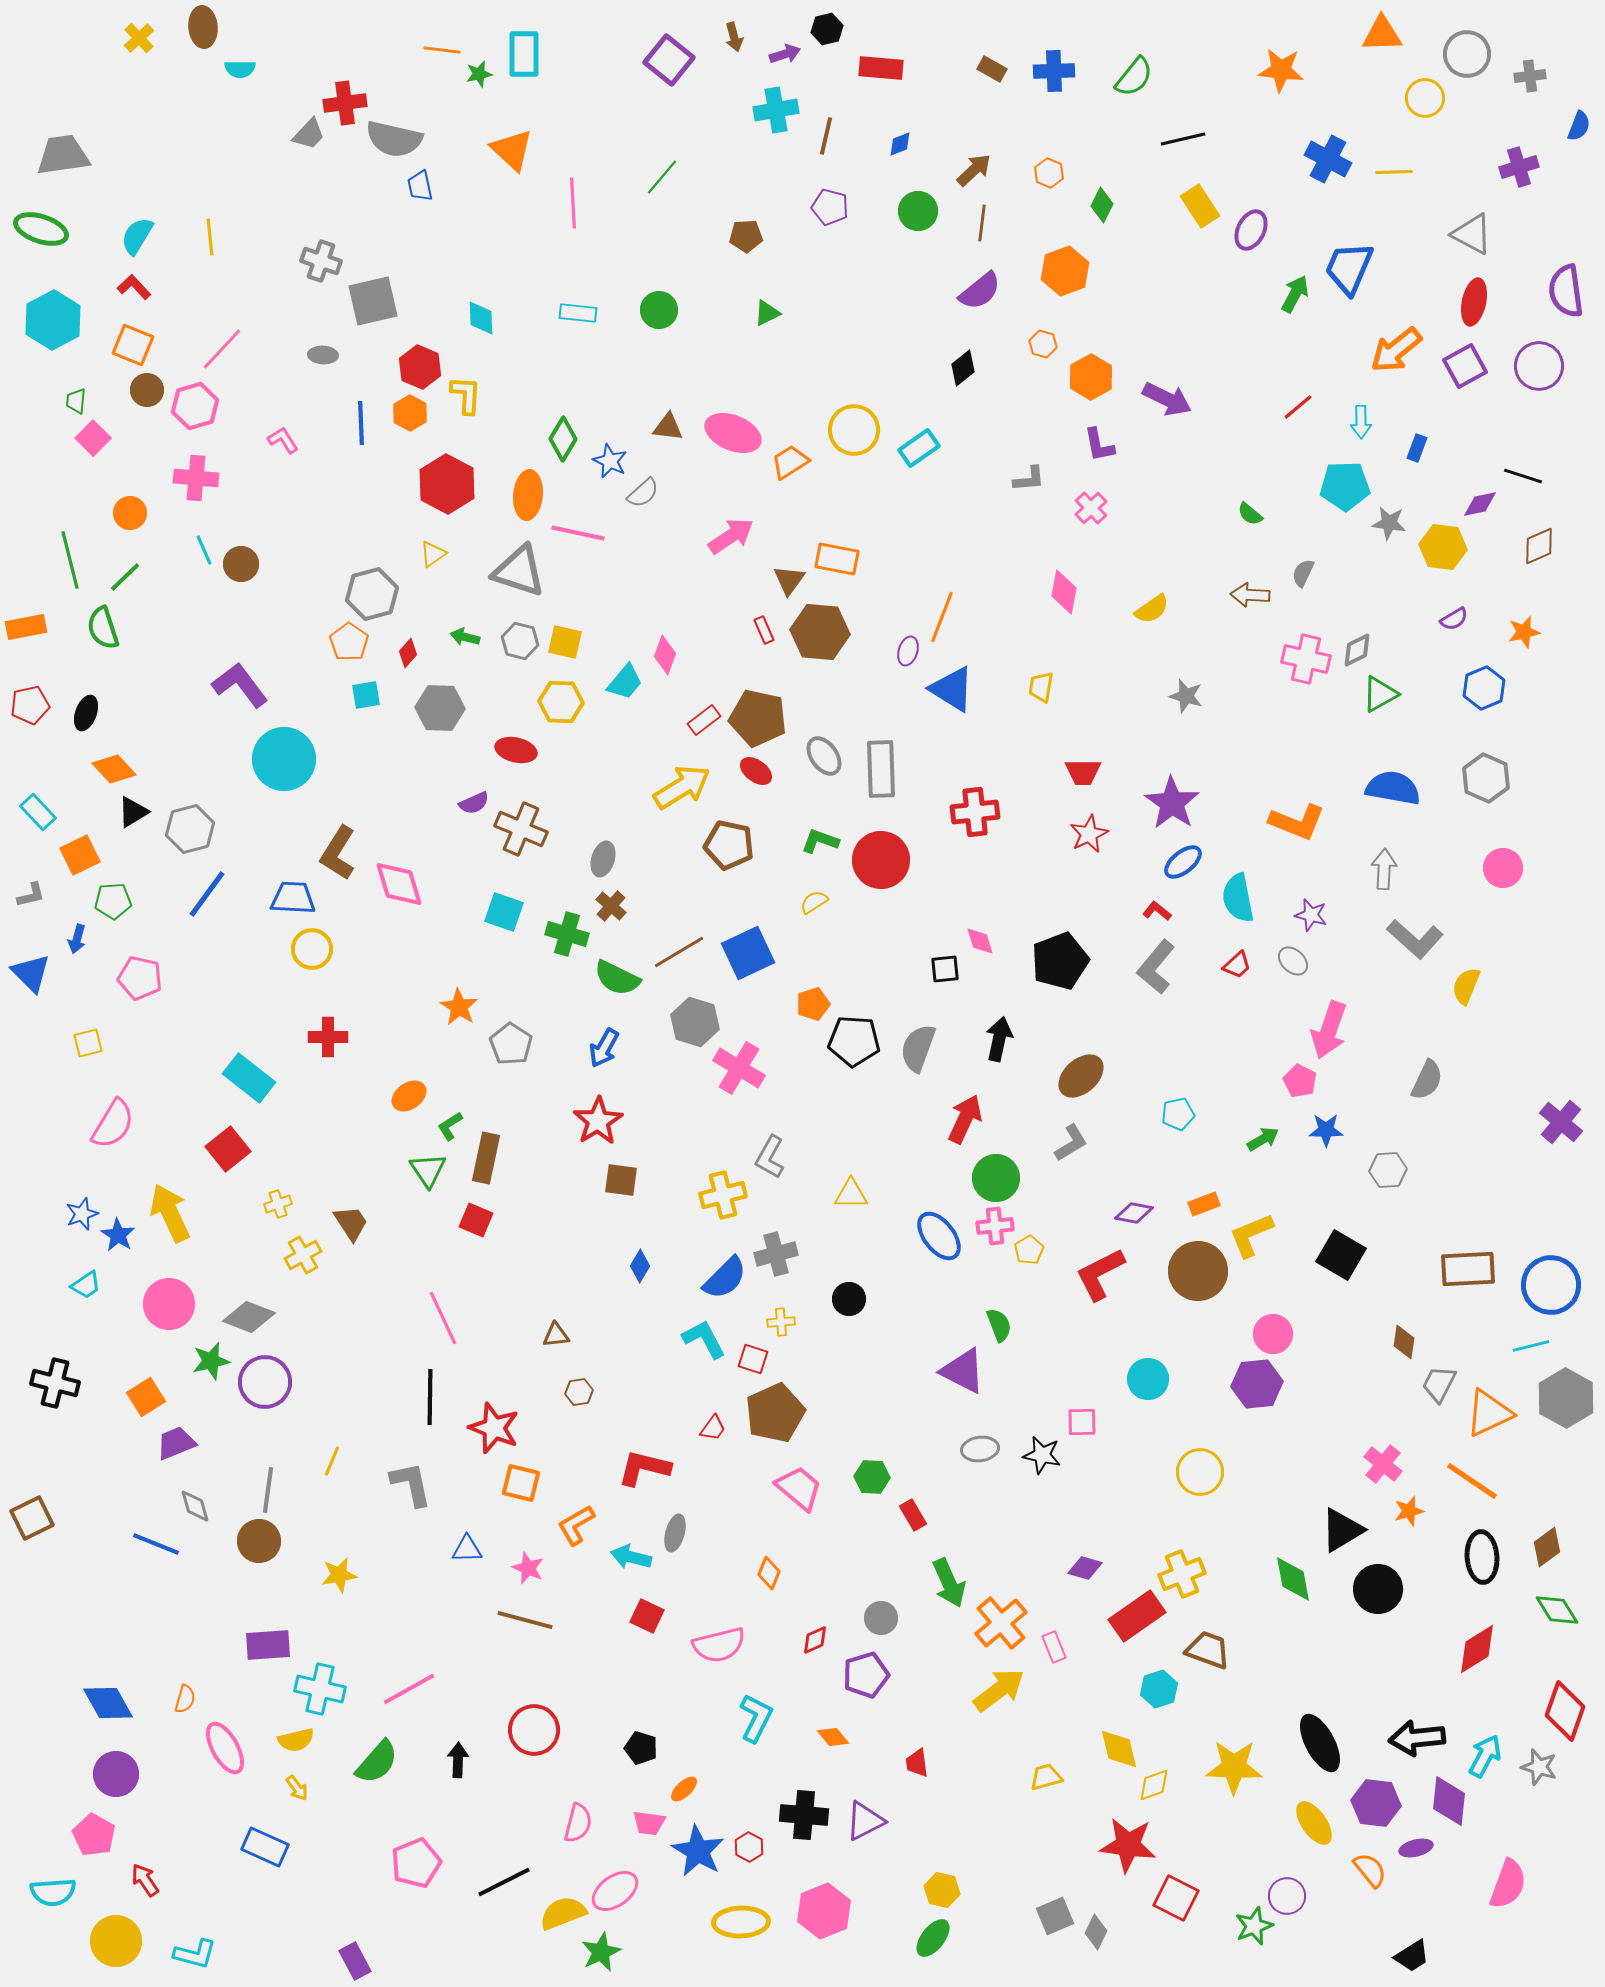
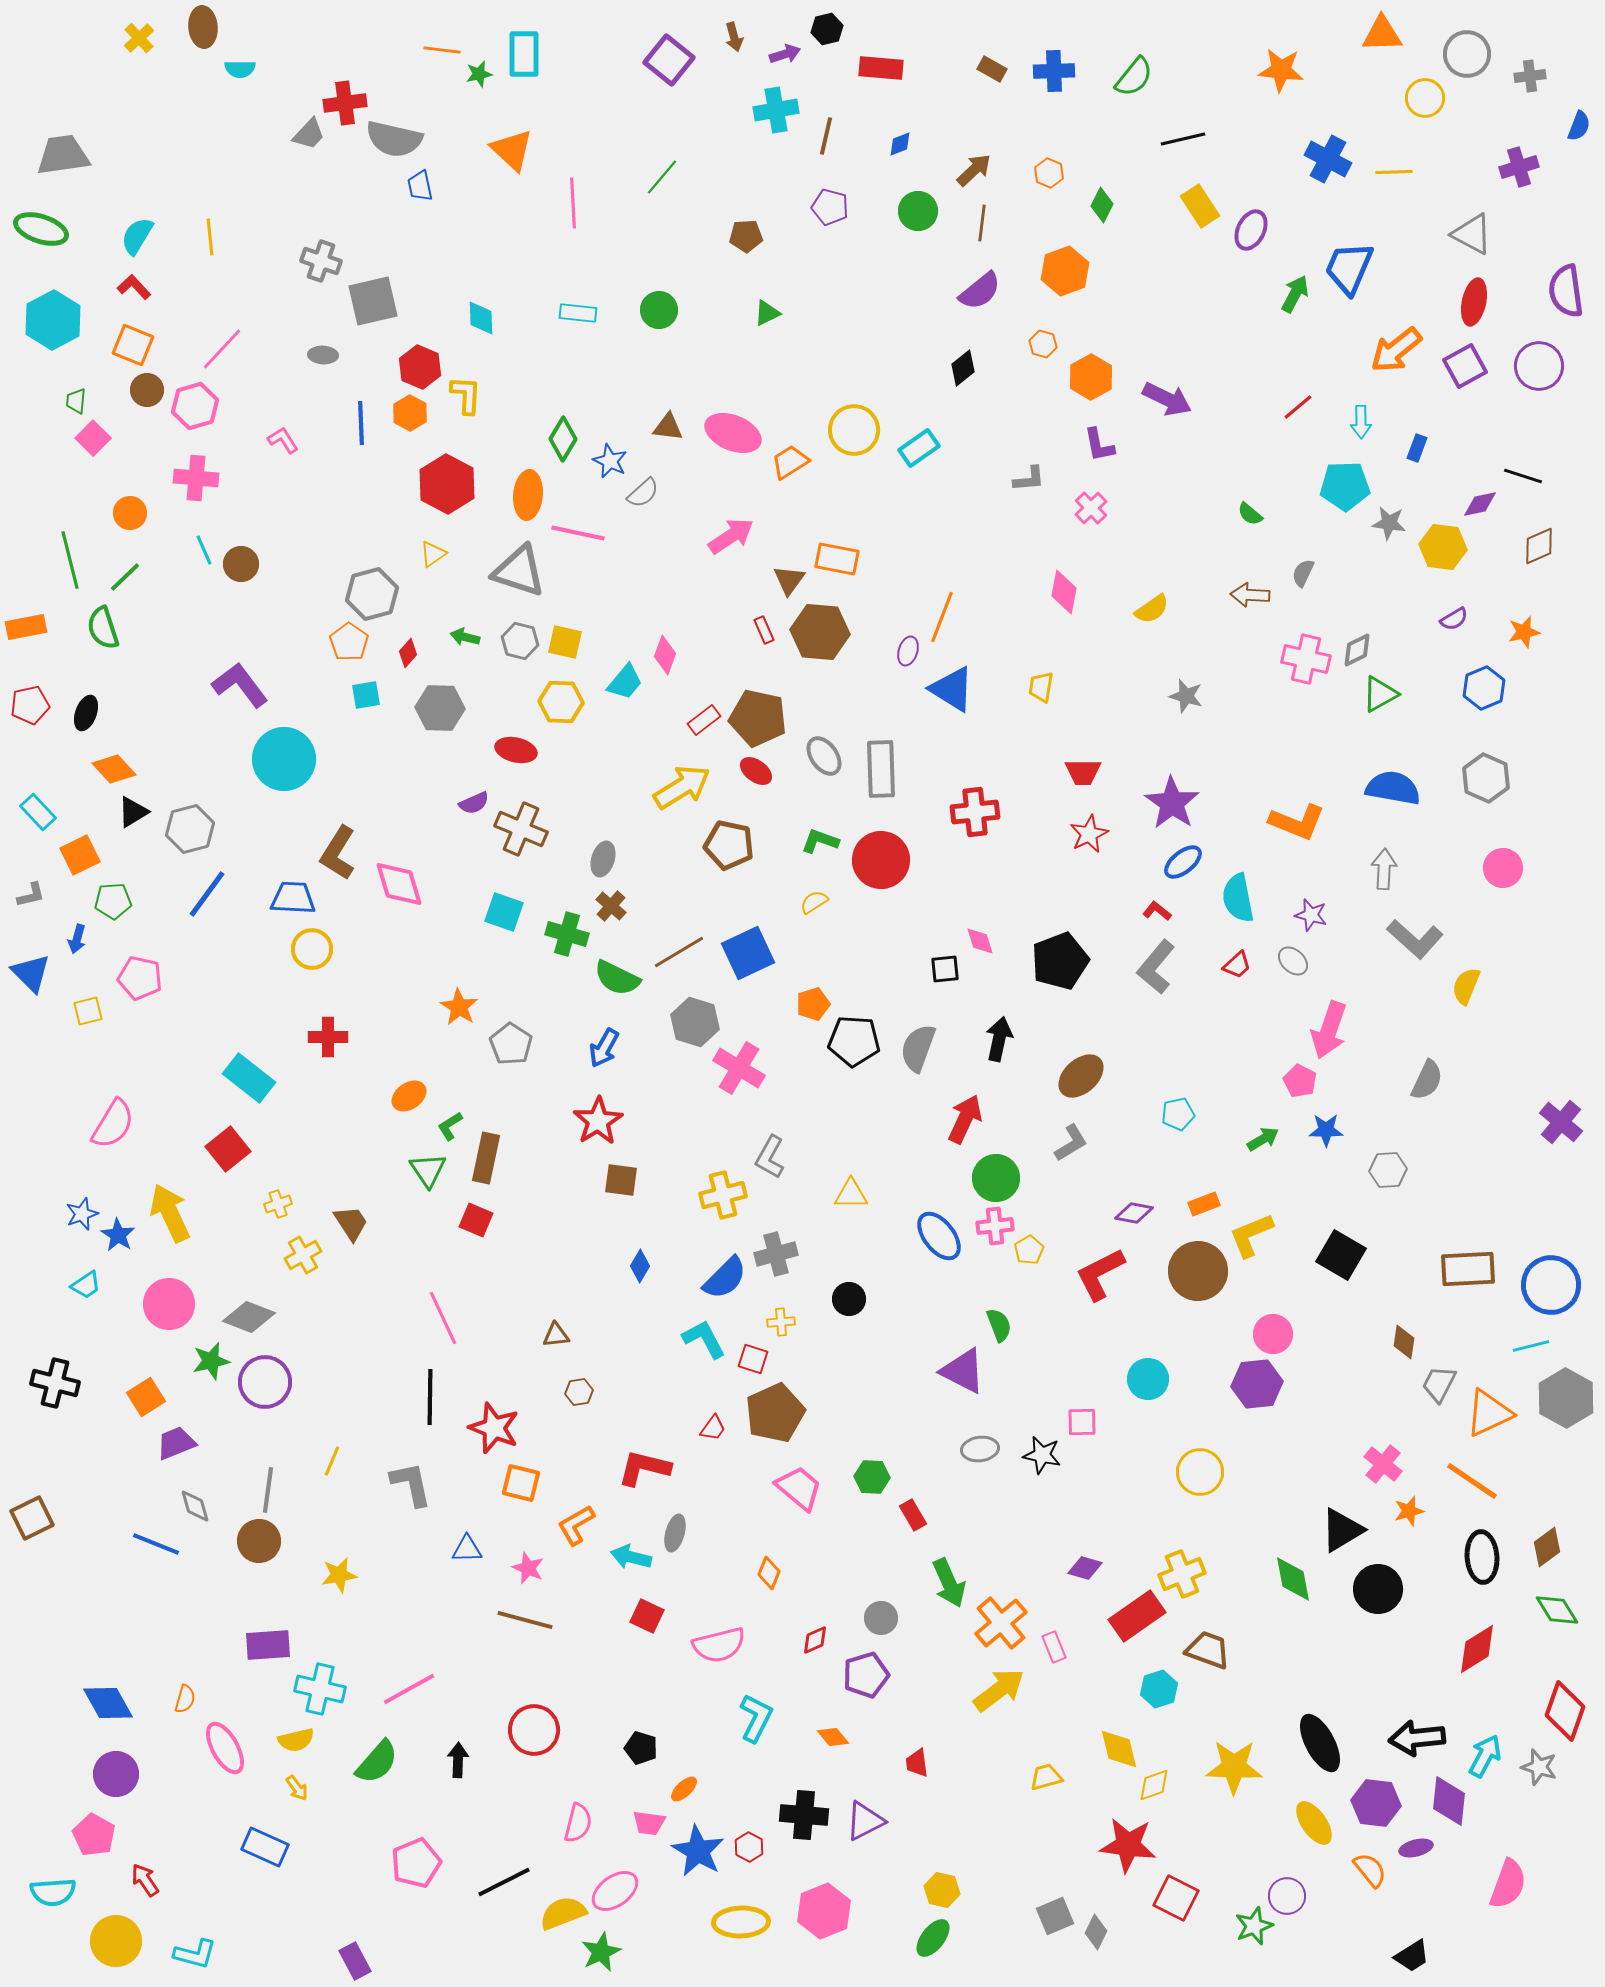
yellow square at (88, 1043): moved 32 px up
